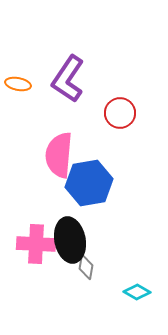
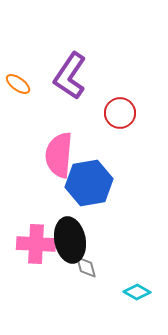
purple L-shape: moved 2 px right, 3 px up
orange ellipse: rotated 25 degrees clockwise
gray diamond: rotated 25 degrees counterclockwise
